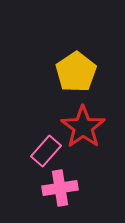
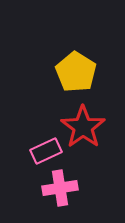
yellow pentagon: rotated 6 degrees counterclockwise
pink rectangle: rotated 24 degrees clockwise
